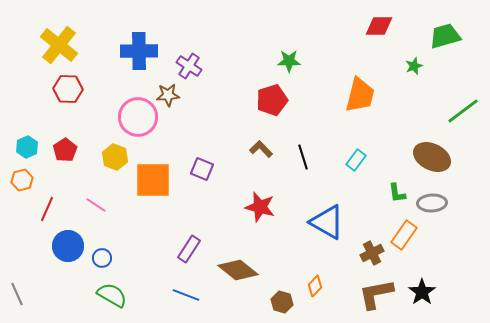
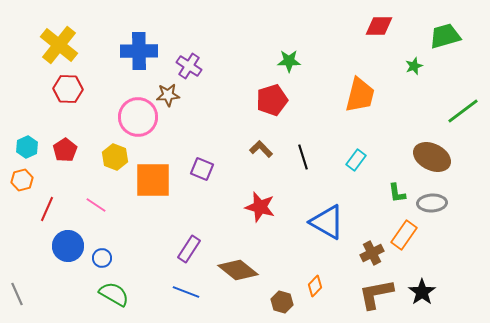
green semicircle at (112, 295): moved 2 px right, 1 px up
blue line at (186, 295): moved 3 px up
